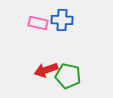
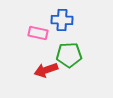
pink rectangle: moved 10 px down
green pentagon: moved 1 px right, 21 px up; rotated 15 degrees counterclockwise
